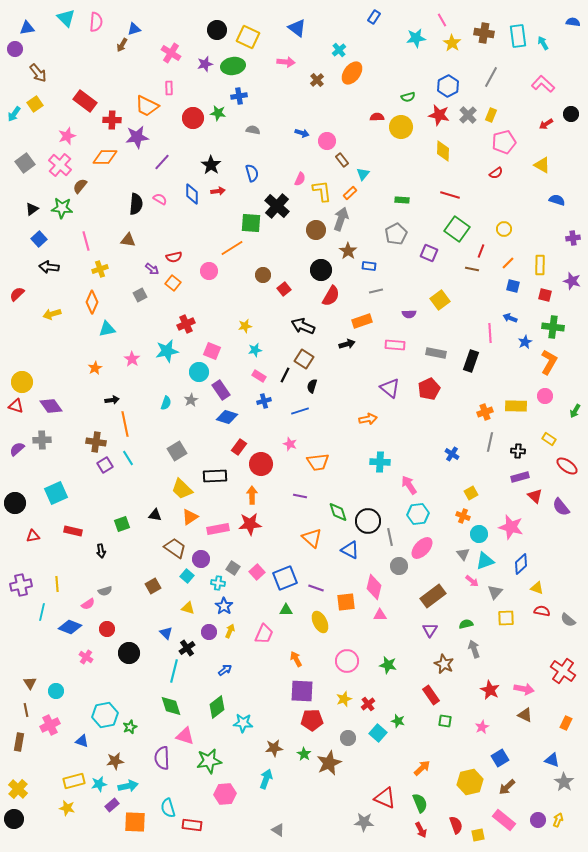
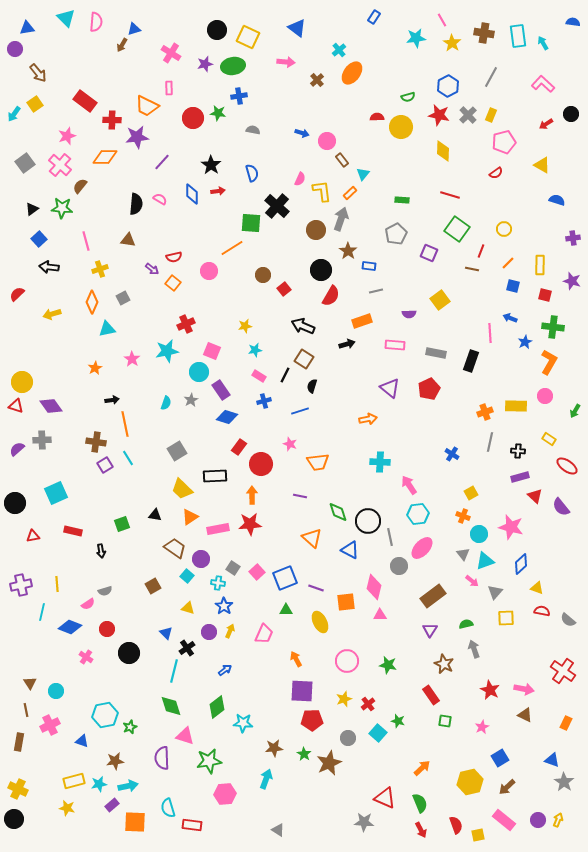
gray square at (140, 295): moved 17 px left, 3 px down
yellow cross at (18, 789): rotated 18 degrees counterclockwise
